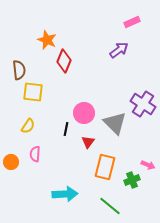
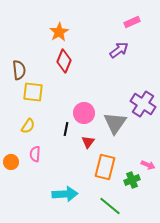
orange star: moved 12 px right, 8 px up; rotated 18 degrees clockwise
gray triangle: rotated 20 degrees clockwise
